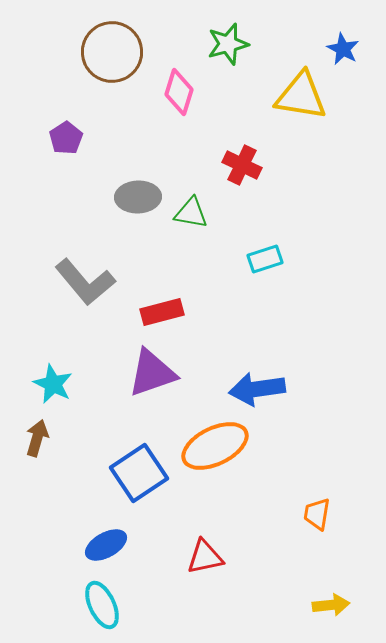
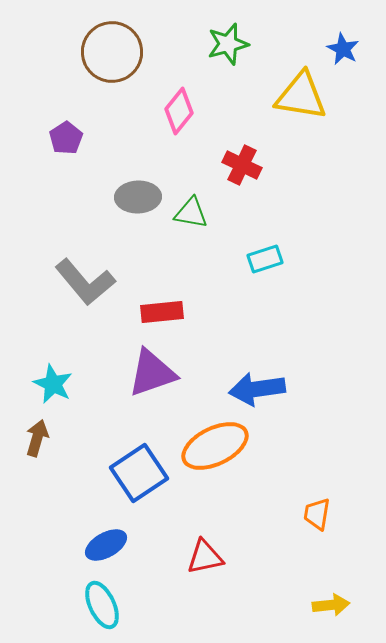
pink diamond: moved 19 px down; rotated 21 degrees clockwise
red rectangle: rotated 9 degrees clockwise
